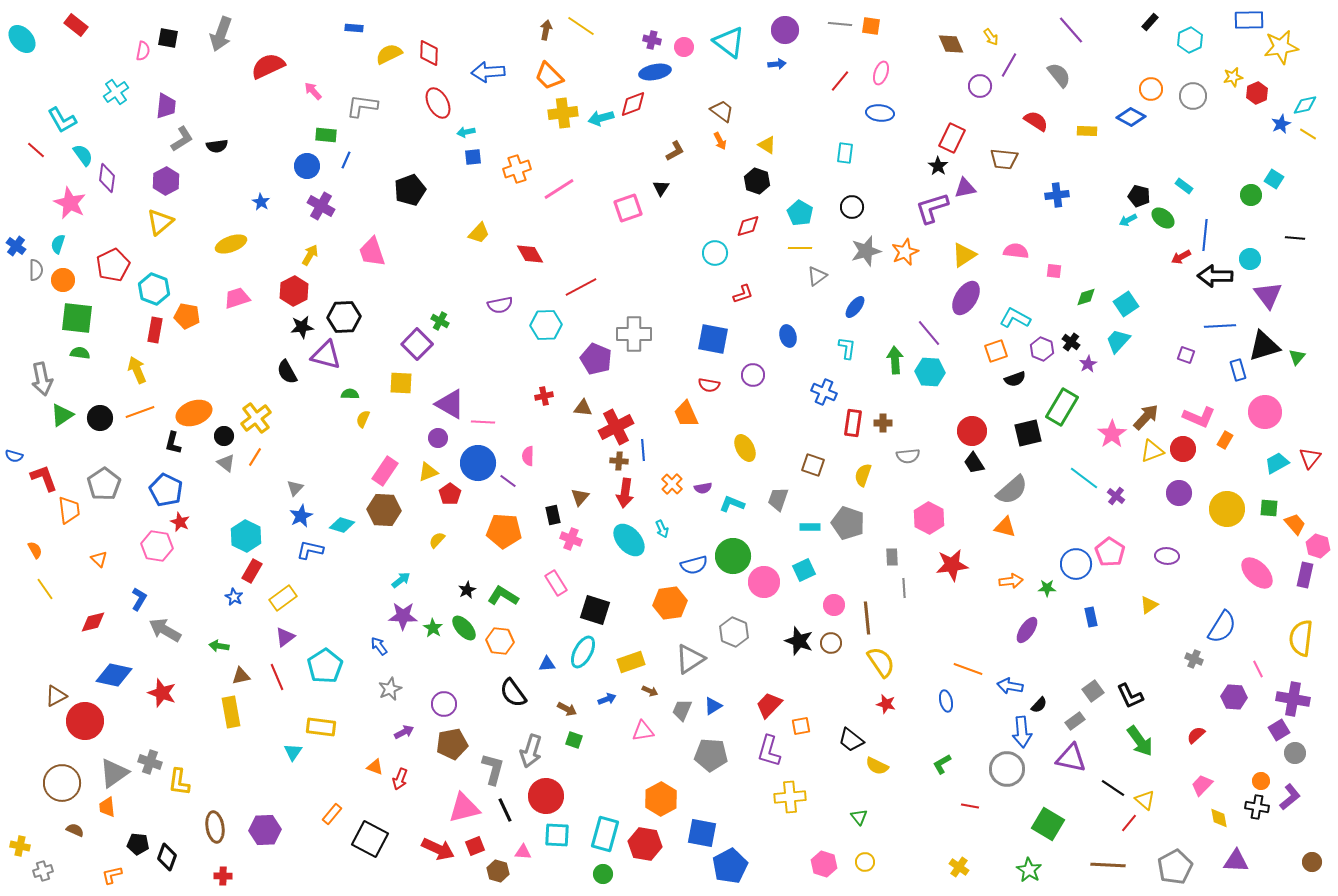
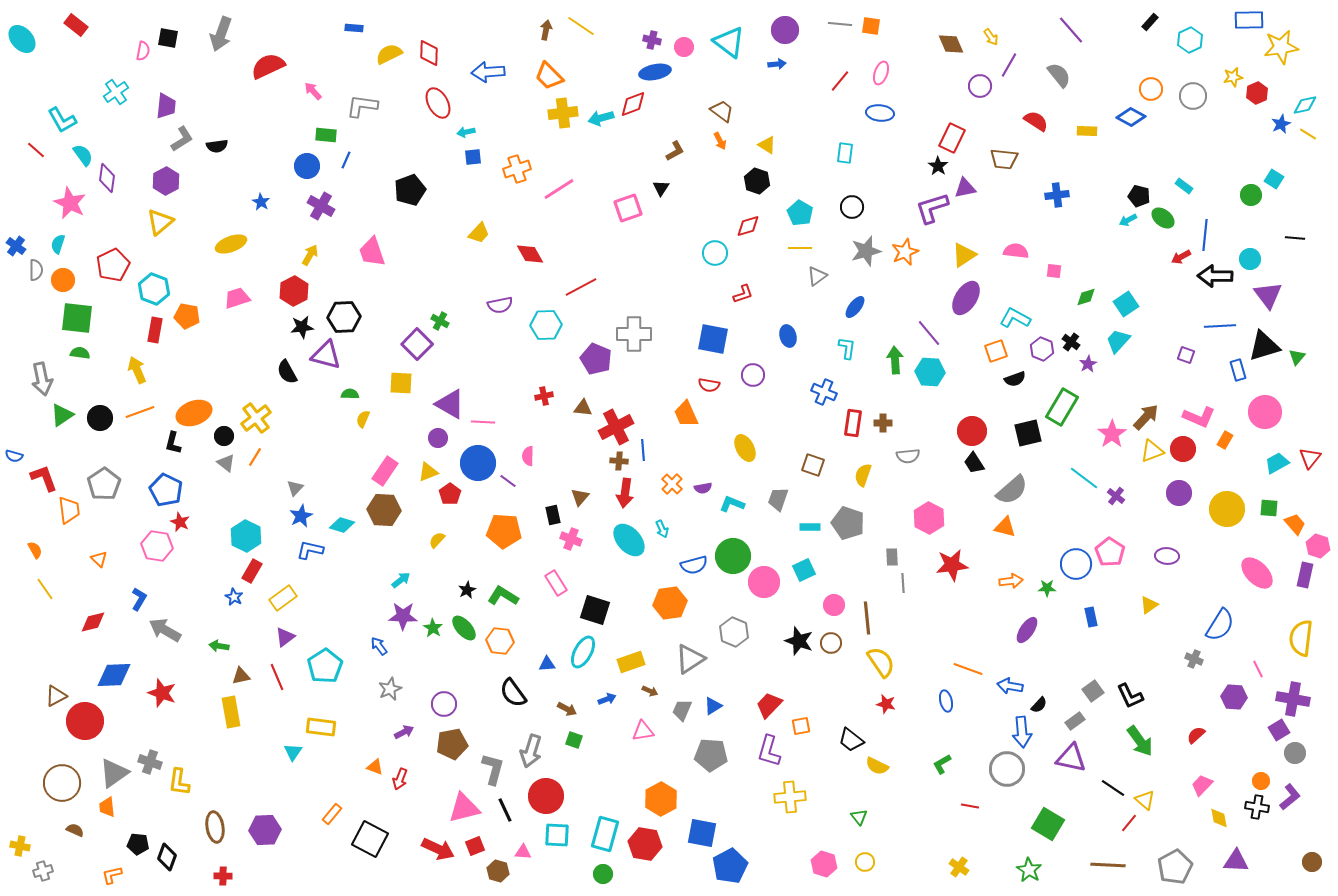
gray line at (904, 588): moved 1 px left, 5 px up
blue semicircle at (1222, 627): moved 2 px left, 2 px up
blue diamond at (114, 675): rotated 15 degrees counterclockwise
